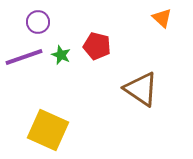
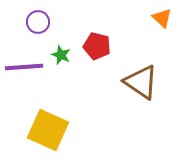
purple line: moved 10 px down; rotated 15 degrees clockwise
brown triangle: moved 7 px up
